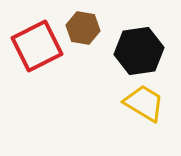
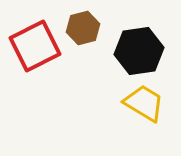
brown hexagon: rotated 24 degrees counterclockwise
red square: moved 2 px left
